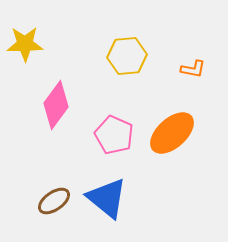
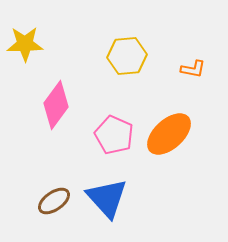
orange ellipse: moved 3 px left, 1 px down
blue triangle: rotated 9 degrees clockwise
